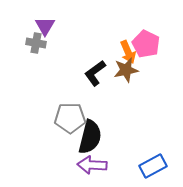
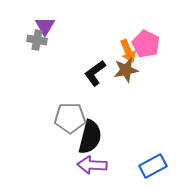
gray cross: moved 1 px right, 3 px up
orange arrow: moved 1 px up
